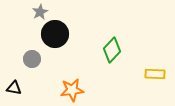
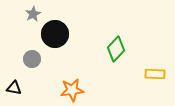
gray star: moved 7 px left, 2 px down
green diamond: moved 4 px right, 1 px up
